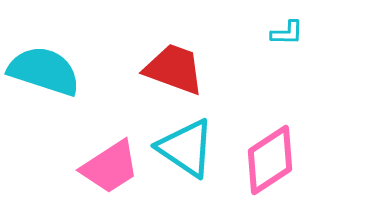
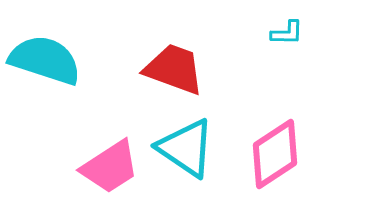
cyan semicircle: moved 1 px right, 11 px up
pink diamond: moved 5 px right, 6 px up
